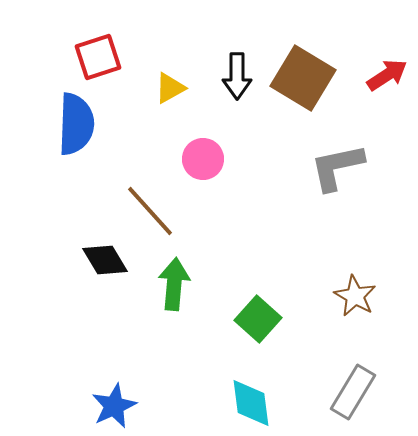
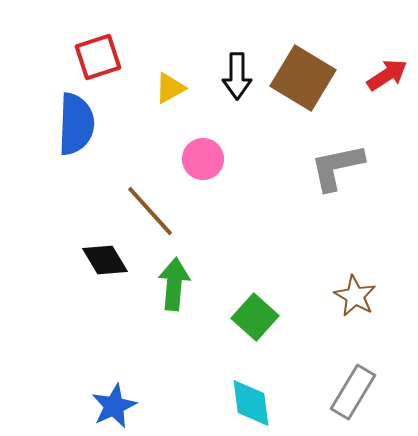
green square: moved 3 px left, 2 px up
